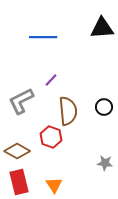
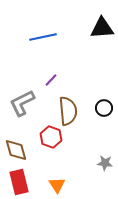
blue line: rotated 12 degrees counterclockwise
gray L-shape: moved 1 px right, 2 px down
black circle: moved 1 px down
brown diamond: moved 1 px left, 1 px up; rotated 45 degrees clockwise
orange triangle: moved 3 px right
